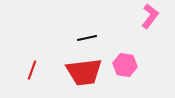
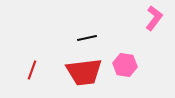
pink L-shape: moved 4 px right, 2 px down
